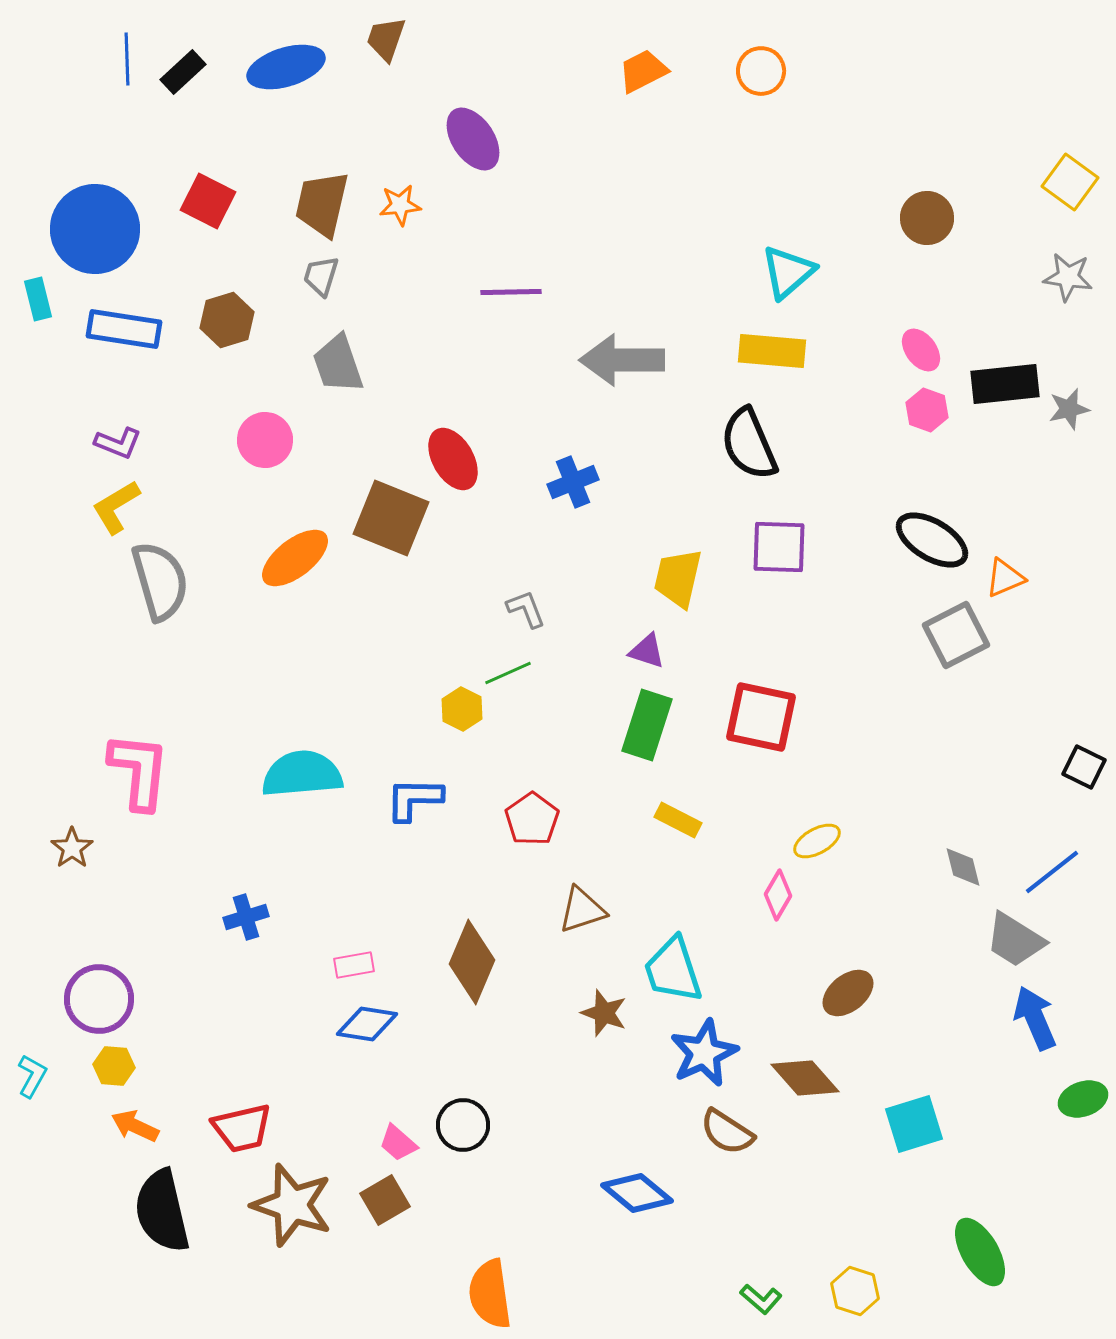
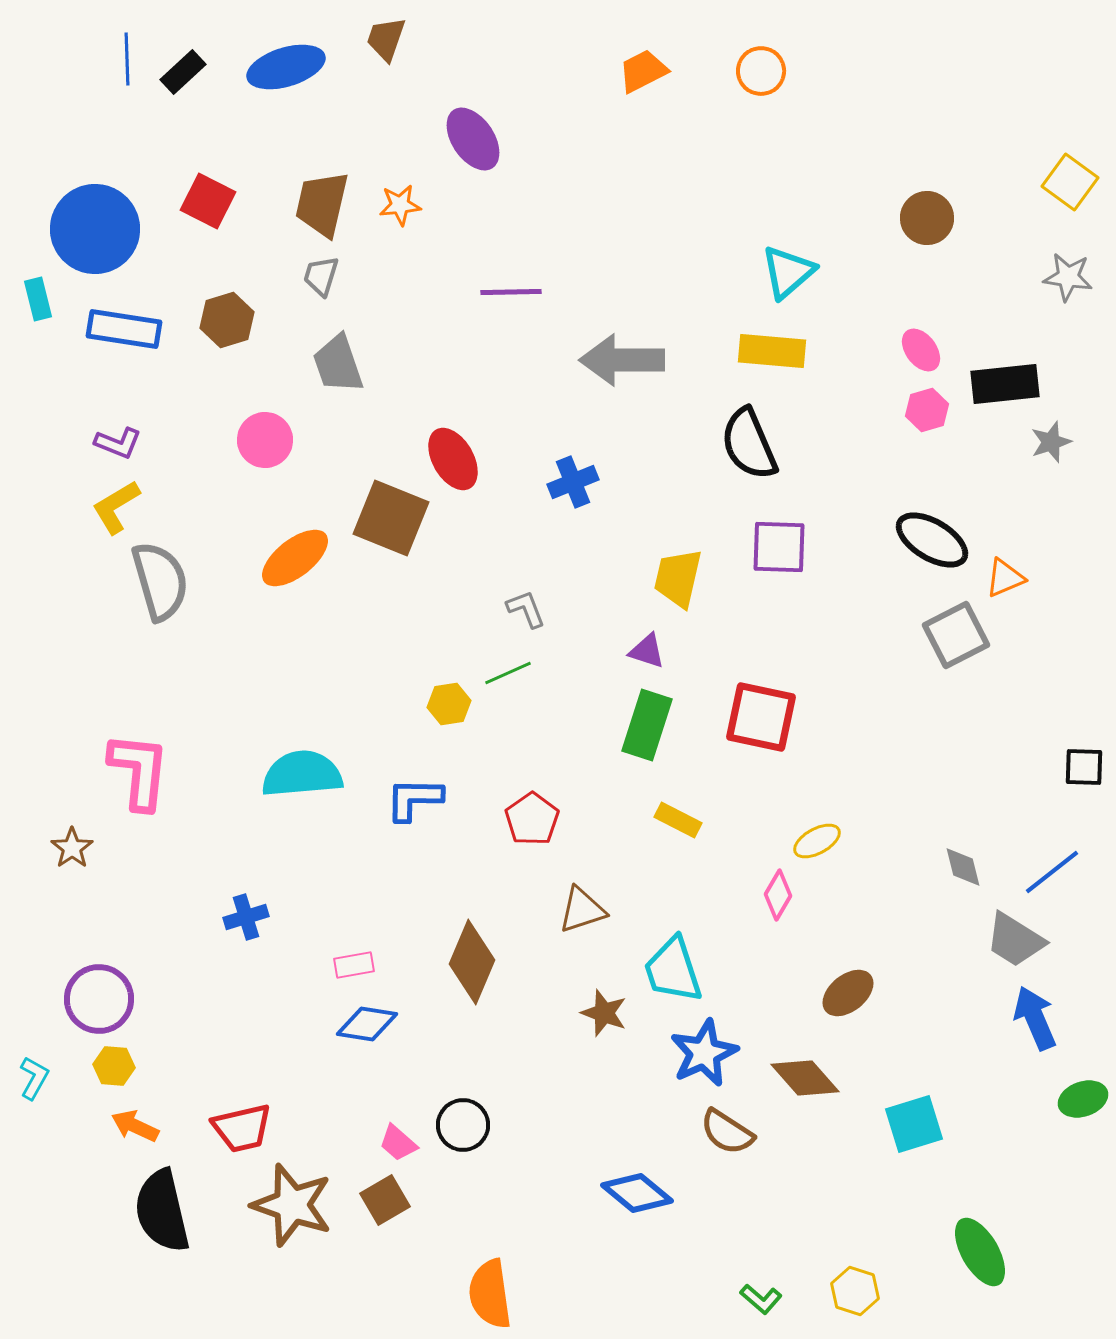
gray star at (1069, 409): moved 18 px left, 33 px down; rotated 6 degrees counterclockwise
pink hexagon at (927, 410): rotated 24 degrees clockwise
yellow hexagon at (462, 709): moved 13 px left, 5 px up; rotated 24 degrees clockwise
black square at (1084, 767): rotated 24 degrees counterclockwise
cyan L-shape at (32, 1076): moved 2 px right, 2 px down
